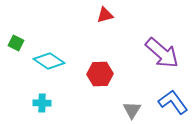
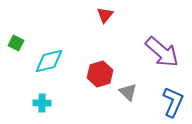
red triangle: rotated 36 degrees counterclockwise
purple arrow: moved 1 px up
cyan diamond: rotated 48 degrees counterclockwise
red hexagon: rotated 15 degrees counterclockwise
blue L-shape: rotated 60 degrees clockwise
gray triangle: moved 4 px left, 18 px up; rotated 18 degrees counterclockwise
